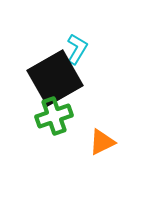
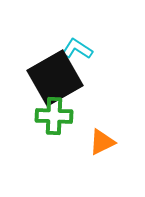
cyan L-shape: rotated 88 degrees counterclockwise
green cross: rotated 21 degrees clockwise
